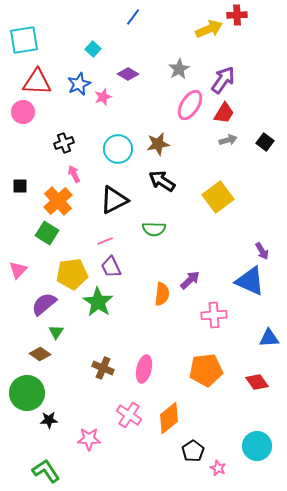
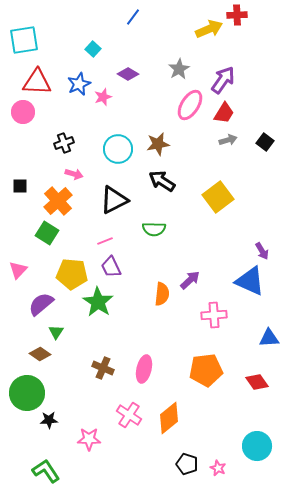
pink arrow at (74, 174): rotated 132 degrees clockwise
yellow pentagon at (72, 274): rotated 12 degrees clockwise
purple semicircle at (44, 304): moved 3 px left
black pentagon at (193, 451): moved 6 px left, 13 px down; rotated 20 degrees counterclockwise
